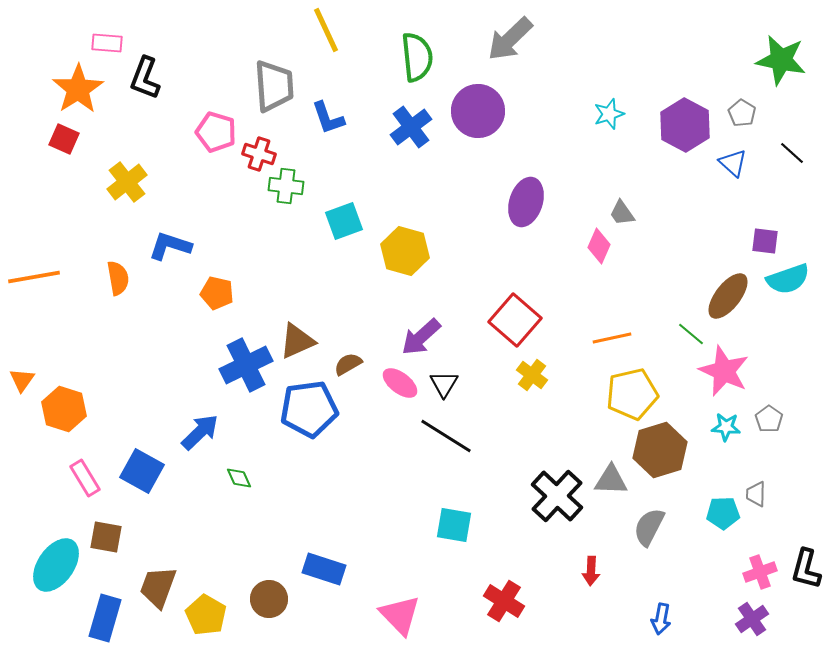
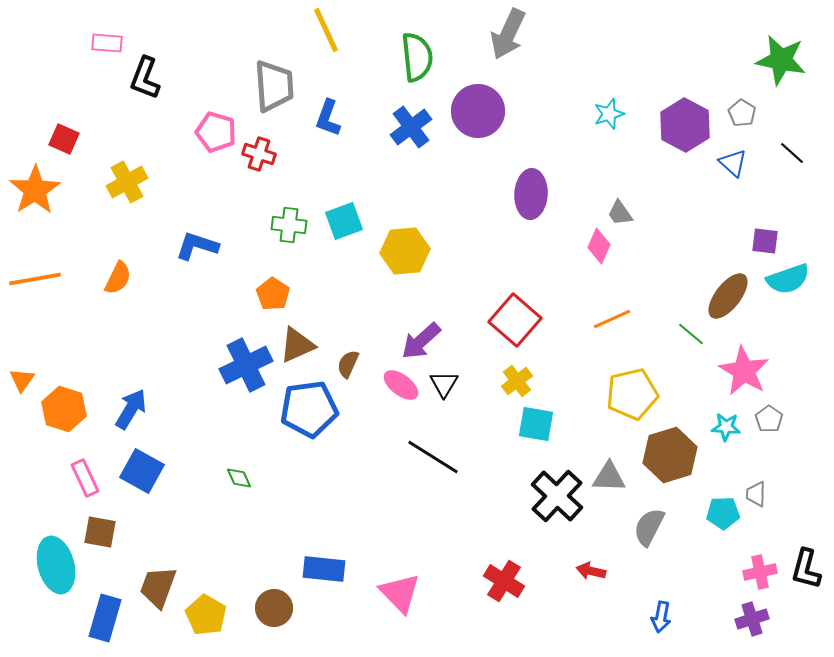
gray arrow at (510, 39): moved 2 px left, 5 px up; rotated 21 degrees counterclockwise
orange star at (78, 89): moved 43 px left, 101 px down
blue L-shape at (328, 118): rotated 39 degrees clockwise
yellow cross at (127, 182): rotated 9 degrees clockwise
green cross at (286, 186): moved 3 px right, 39 px down
purple ellipse at (526, 202): moved 5 px right, 8 px up; rotated 15 degrees counterclockwise
gray trapezoid at (622, 213): moved 2 px left
blue L-shape at (170, 246): moved 27 px right
yellow hexagon at (405, 251): rotated 21 degrees counterclockwise
orange line at (34, 277): moved 1 px right, 2 px down
orange semicircle at (118, 278): rotated 36 degrees clockwise
orange pentagon at (217, 293): moved 56 px right, 1 px down; rotated 20 degrees clockwise
purple arrow at (421, 337): moved 4 px down
orange line at (612, 338): moved 19 px up; rotated 12 degrees counterclockwise
brown triangle at (297, 341): moved 4 px down
brown semicircle at (348, 364): rotated 36 degrees counterclockwise
pink star at (724, 371): moved 20 px right; rotated 6 degrees clockwise
yellow cross at (532, 375): moved 15 px left, 6 px down; rotated 16 degrees clockwise
pink ellipse at (400, 383): moved 1 px right, 2 px down
blue arrow at (200, 432): moved 69 px left, 23 px up; rotated 15 degrees counterclockwise
black line at (446, 436): moved 13 px left, 21 px down
brown hexagon at (660, 450): moved 10 px right, 5 px down
pink rectangle at (85, 478): rotated 6 degrees clockwise
gray triangle at (611, 480): moved 2 px left, 3 px up
cyan square at (454, 525): moved 82 px right, 101 px up
brown square at (106, 537): moved 6 px left, 5 px up
cyan ellipse at (56, 565): rotated 50 degrees counterclockwise
blue rectangle at (324, 569): rotated 12 degrees counterclockwise
red arrow at (591, 571): rotated 100 degrees clockwise
pink cross at (760, 572): rotated 8 degrees clockwise
brown circle at (269, 599): moved 5 px right, 9 px down
red cross at (504, 601): moved 20 px up
pink triangle at (400, 615): moved 22 px up
blue arrow at (661, 619): moved 2 px up
purple cross at (752, 619): rotated 16 degrees clockwise
